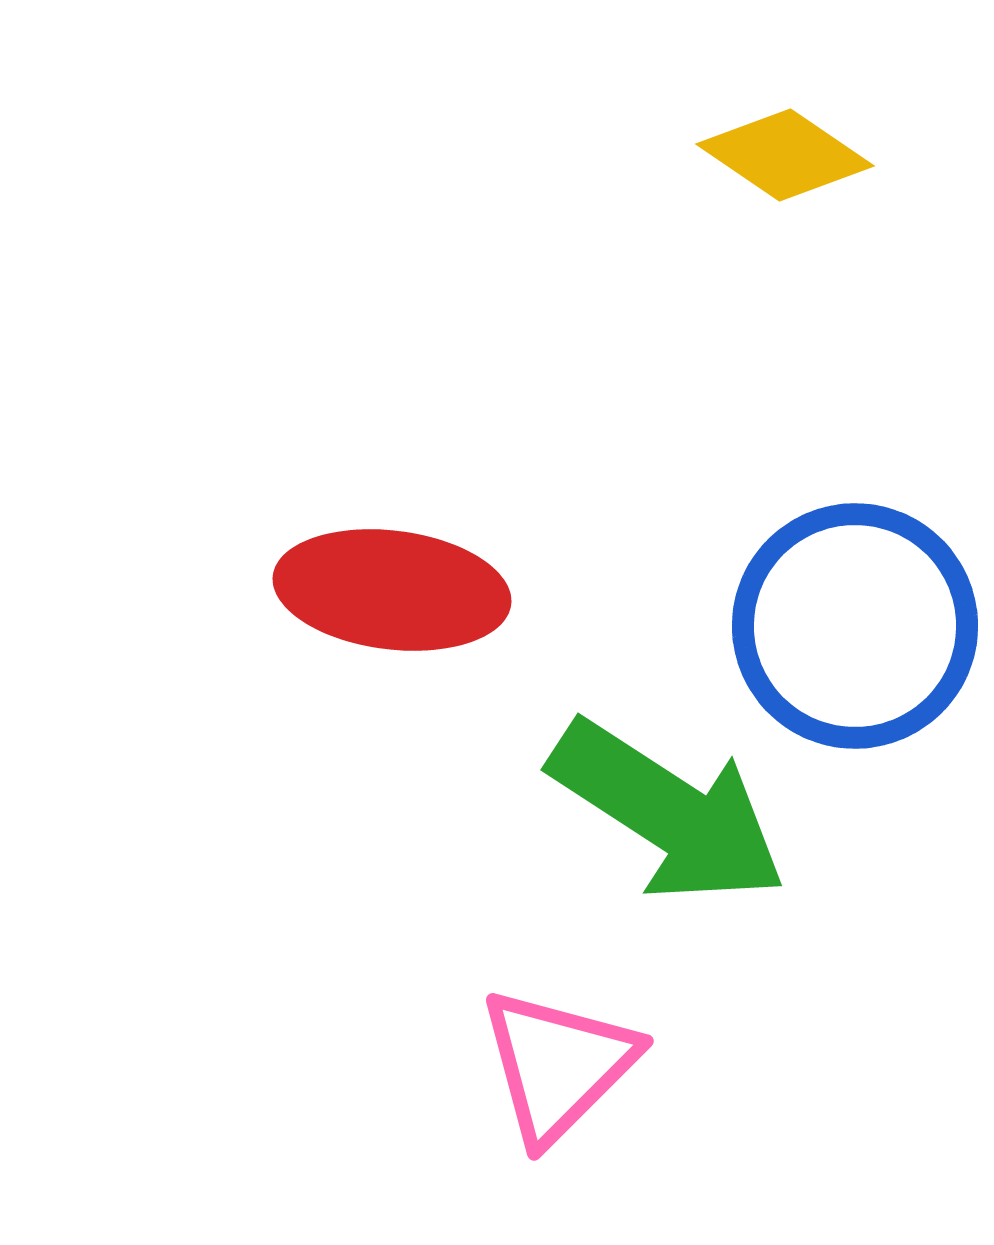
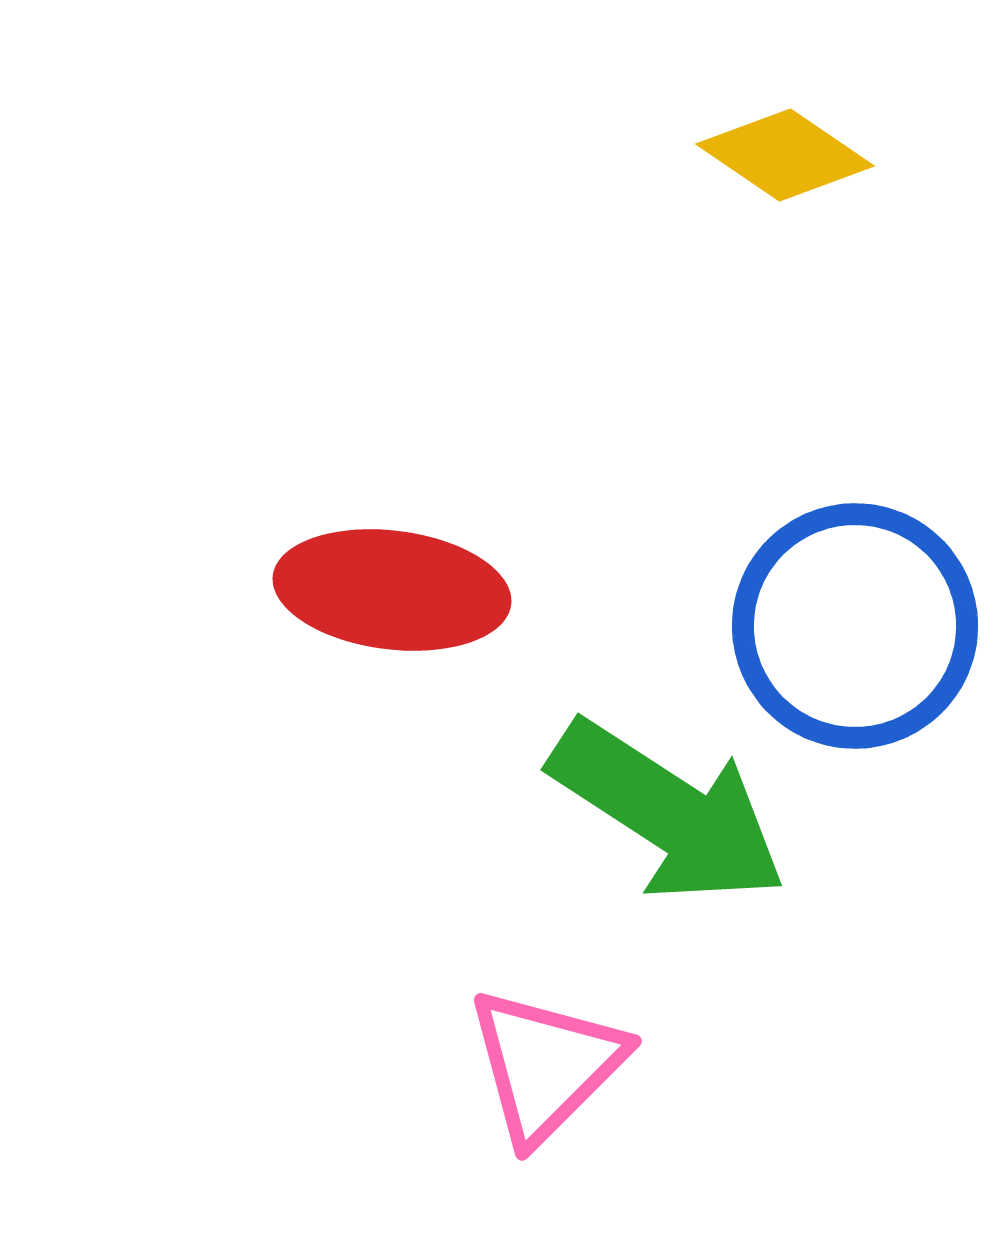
pink triangle: moved 12 px left
